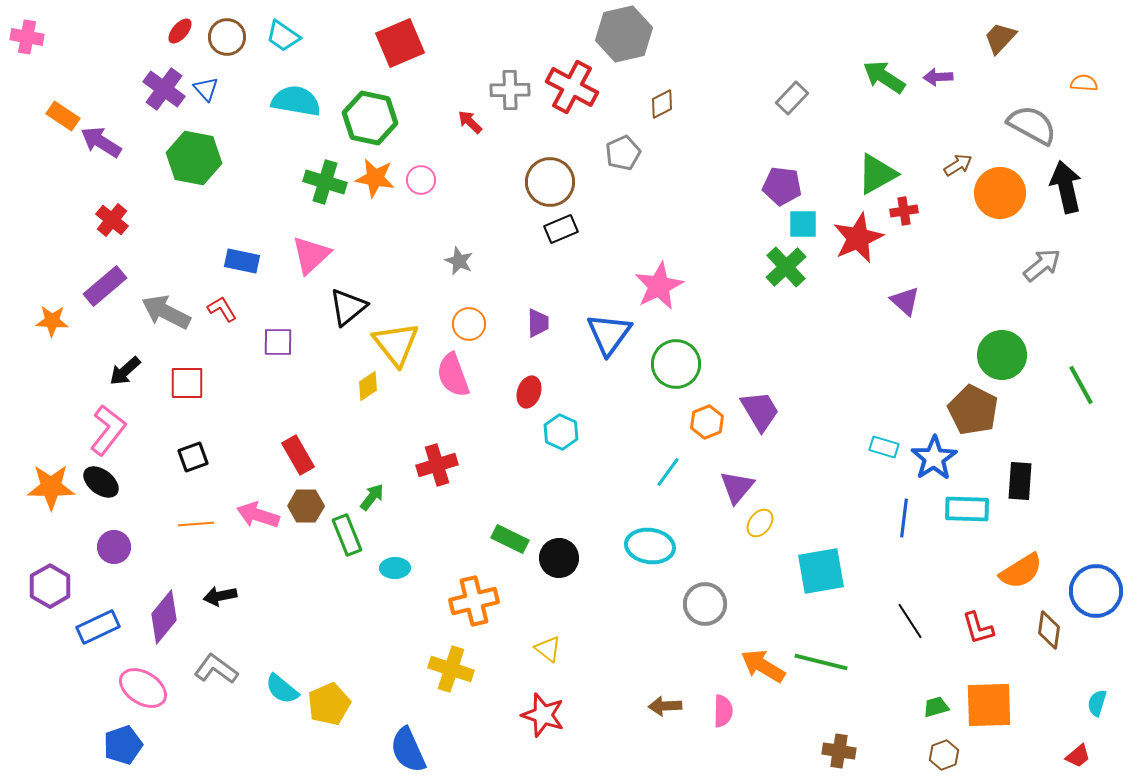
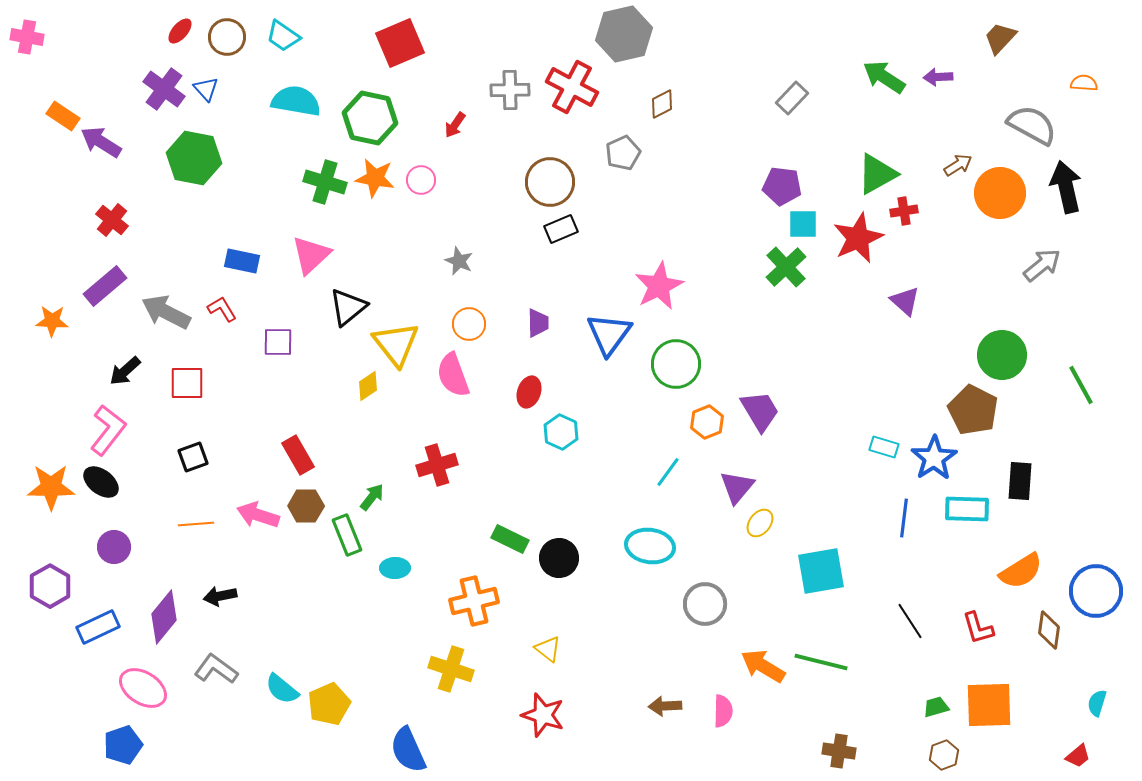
red arrow at (470, 122): moved 15 px left, 3 px down; rotated 100 degrees counterclockwise
